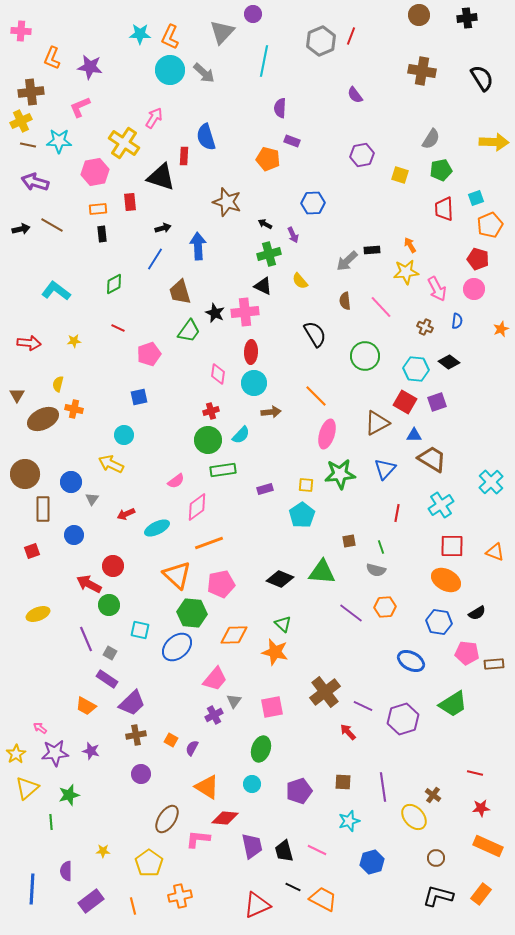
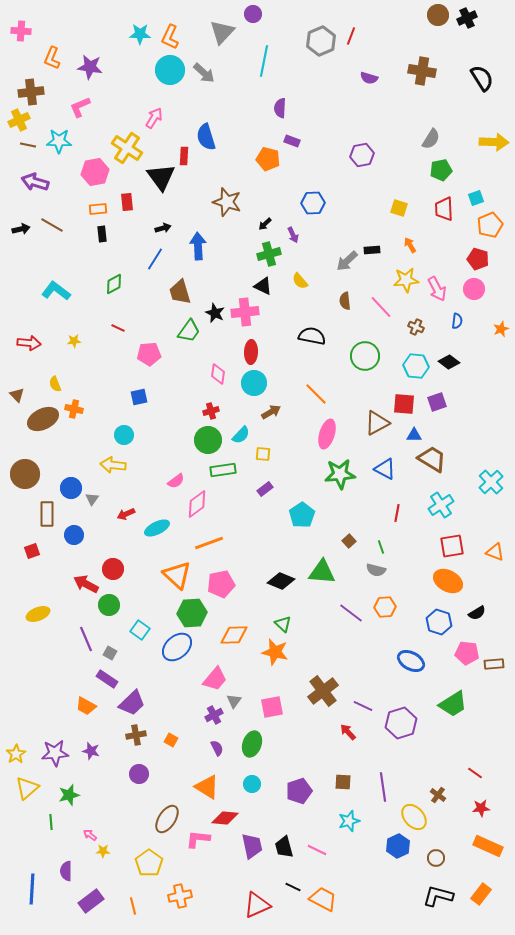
brown circle at (419, 15): moved 19 px right
black cross at (467, 18): rotated 18 degrees counterclockwise
purple semicircle at (355, 95): moved 14 px right, 17 px up; rotated 36 degrees counterclockwise
yellow cross at (21, 121): moved 2 px left, 1 px up
yellow cross at (124, 143): moved 3 px right, 5 px down
yellow square at (400, 175): moved 1 px left, 33 px down
black triangle at (161, 177): rotated 36 degrees clockwise
red rectangle at (130, 202): moved 3 px left
black arrow at (265, 224): rotated 72 degrees counterclockwise
yellow star at (406, 272): moved 8 px down
brown cross at (425, 327): moved 9 px left
black semicircle at (315, 334): moved 3 px left, 2 px down; rotated 48 degrees counterclockwise
pink pentagon at (149, 354): rotated 15 degrees clockwise
cyan hexagon at (416, 369): moved 3 px up
yellow semicircle at (58, 384): moved 3 px left; rotated 35 degrees counterclockwise
brown triangle at (17, 395): rotated 14 degrees counterclockwise
orange line at (316, 396): moved 2 px up
red square at (405, 402): moved 1 px left, 2 px down; rotated 25 degrees counterclockwise
brown arrow at (271, 412): rotated 24 degrees counterclockwise
yellow arrow at (111, 464): moved 2 px right, 1 px down; rotated 20 degrees counterclockwise
blue triangle at (385, 469): rotated 45 degrees counterclockwise
blue circle at (71, 482): moved 6 px down
yellow square at (306, 485): moved 43 px left, 31 px up
purple rectangle at (265, 489): rotated 21 degrees counterclockwise
pink diamond at (197, 507): moved 3 px up
brown rectangle at (43, 509): moved 4 px right, 5 px down
brown square at (349, 541): rotated 32 degrees counterclockwise
red square at (452, 546): rotated 10 degrees counterclockwise
red circle at (113, 566): moved 3 px down
black diamond at (280, 579): moved 1 px right, 2 px down
orange ellipse at (446, 580): moved 2 px right, 1 px down
red arrow at (89, 584): moved 3 px left
green hexagon at (192, 613): rotated 8 degrees counterclockwise
blue hexagon at (439, 622): rotated 10 degrees clockwise
cyan square at (140, 630): rotated 24 degrees clockwise
brown cross at (325, 692): moved 2 px left, 1 px up
purple hexagon at (403, 719): moved 2 px left, 4 px down
pink arrow at (40, 728): moved 50 px right, 107 px down
purple semicircle at (192, 748): moved 25 px right; rotated 126 degrees clockwise
green ellipse at (261, 749): moved 9 px left, 5 px up
red line at (475, 773): rotated 21 degrees clockwise
purple circle at (141, 774): moved 2 px left
brown cross at (433, 795): moved 5 px right
black trapezoid at (284, 851): moved 4 px up
blue hexagon at (372, 862): moved 26 px right, 16 px up; rotated 10 degrees counterclockwise
